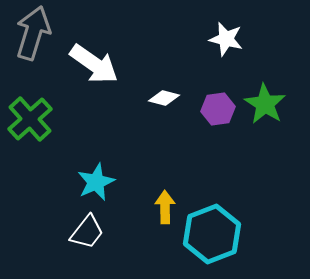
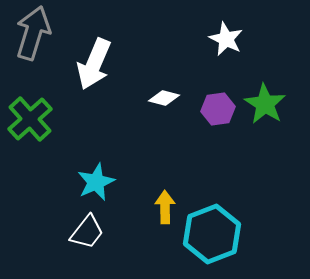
white star: rotated 12 degrees clockwise
white arrow: rotated 78 degrees clockwise
